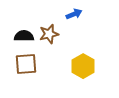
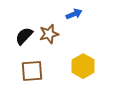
black semicircle: rotated 48 degrees counterclockwise
brown square: moved 6 px right, 7 px down
